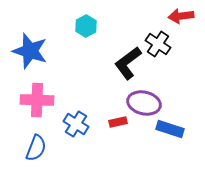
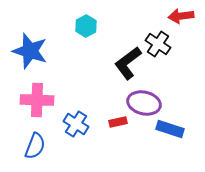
blue semicircle: moved 1 px left, 2 px up
